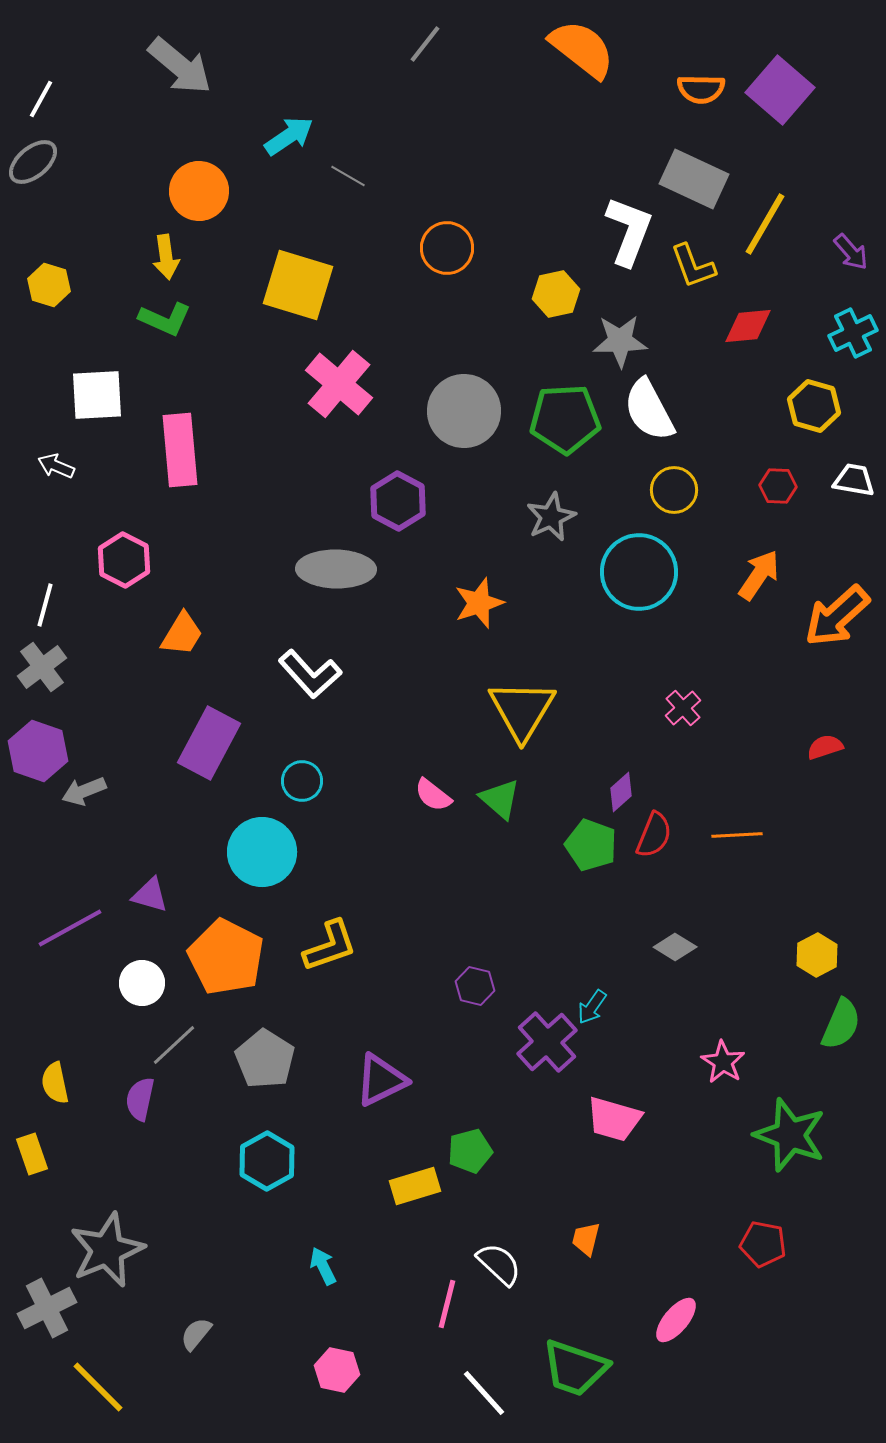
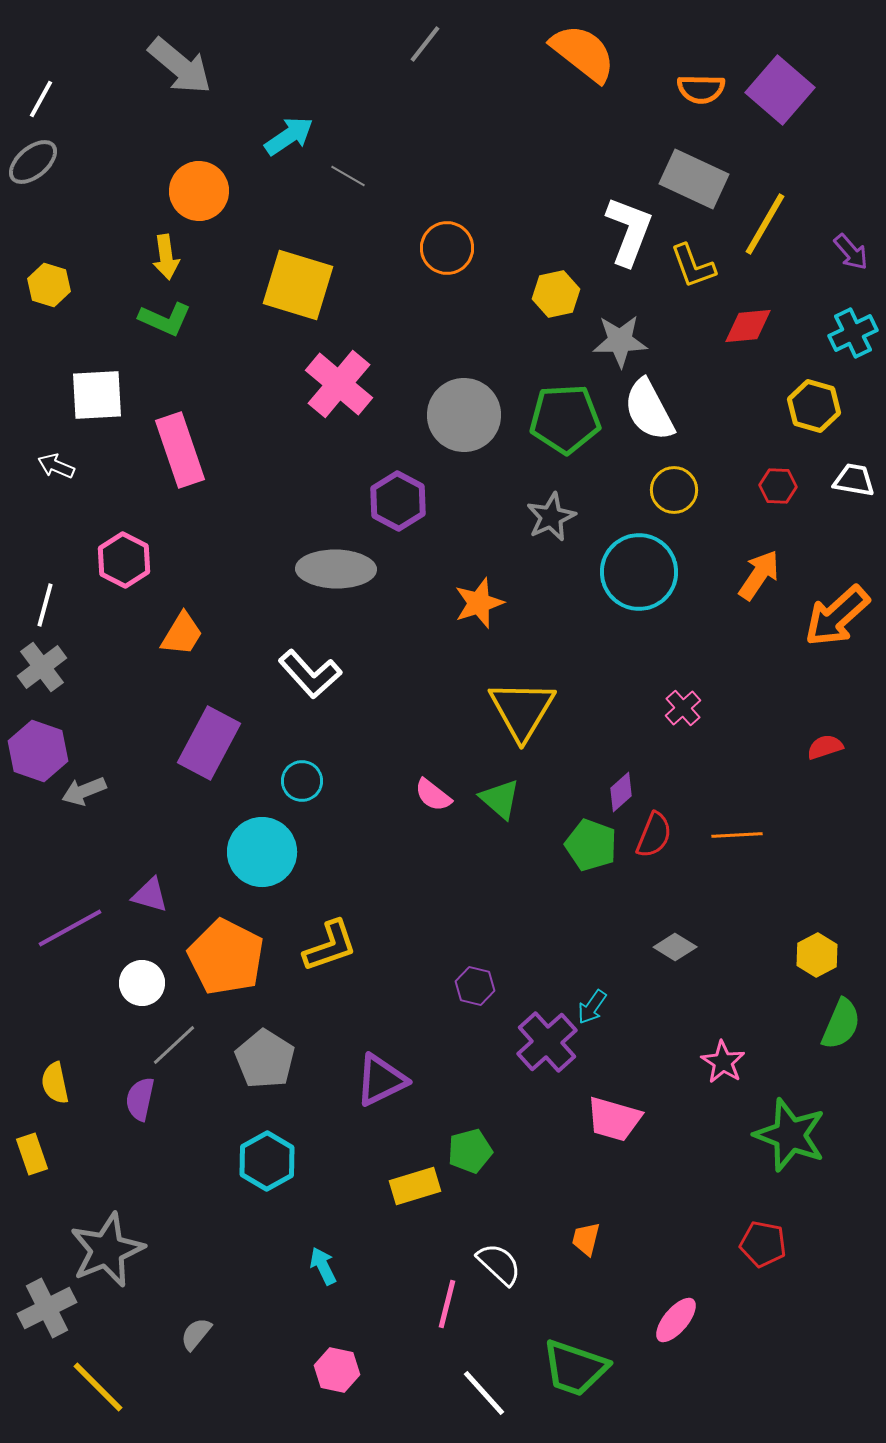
orange semicircle at (582, 49): moved 1 px right, 4 px down
gray circle at (464, 411): moved 4 px down
pink rectangle at (180, 450): rotated 14 degrees counterclockwise
